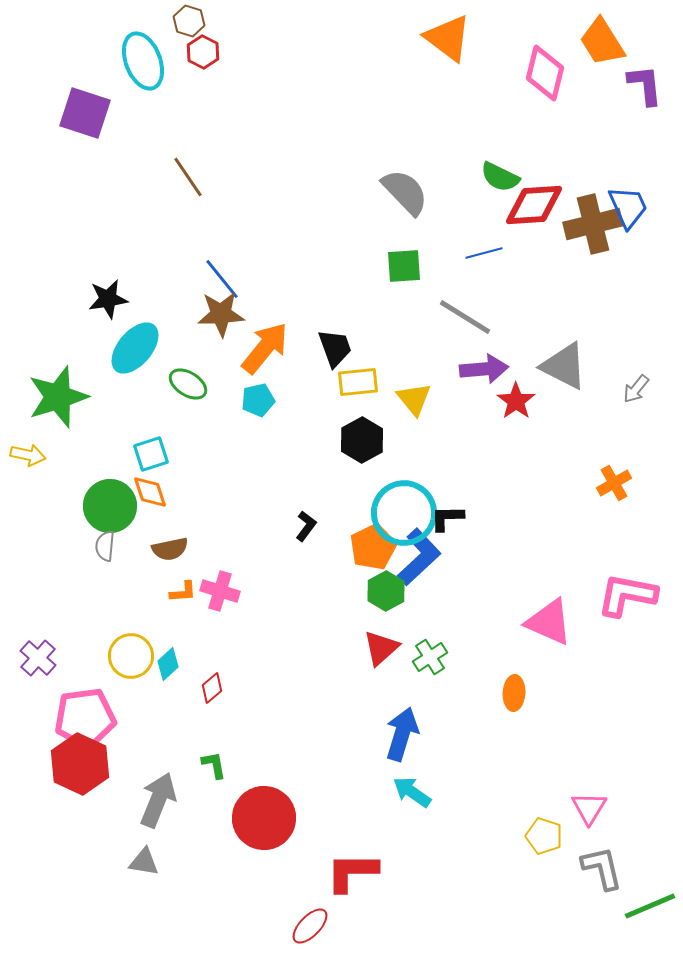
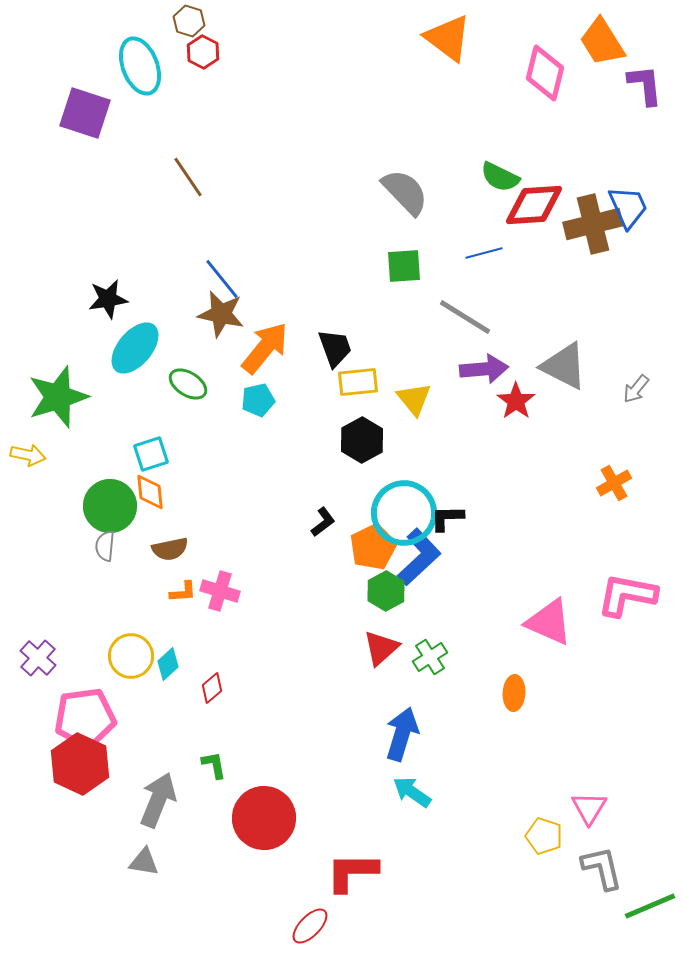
cyan ellipse at (143, 61): moved 3 px left, 5 px down
brown star at (221, 314): rotated 15 degrees clockwise
orange diamond at (150, 492): rotated 12 degrees clockwise
black L-shape at (306, 526): moved 17 px right, 4 px up; rotated 16 degrees clockwise
